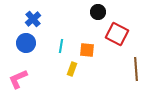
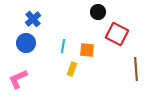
cyan line: moved 2 px right
